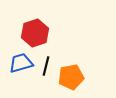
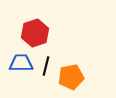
blue trapezoid: rotated 15 degrees clockwise
